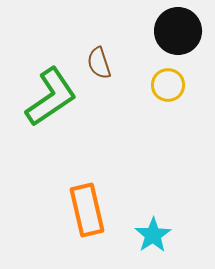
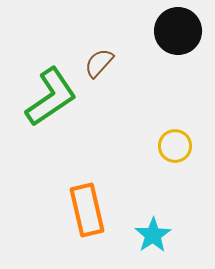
brown semicircle: rotated 60 degrees clockwise
yellow circle: moved 7 px right, 61 px down
